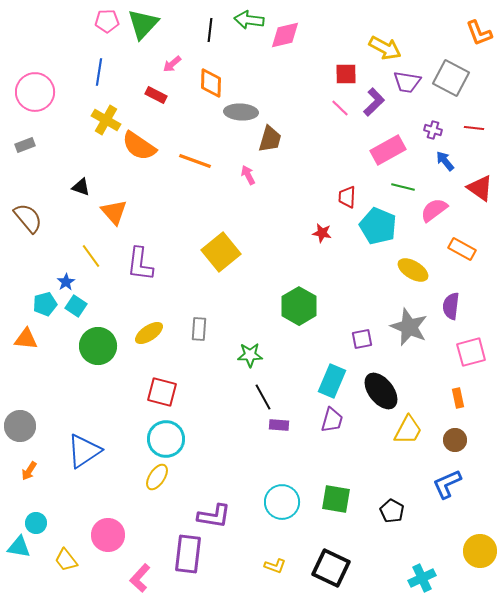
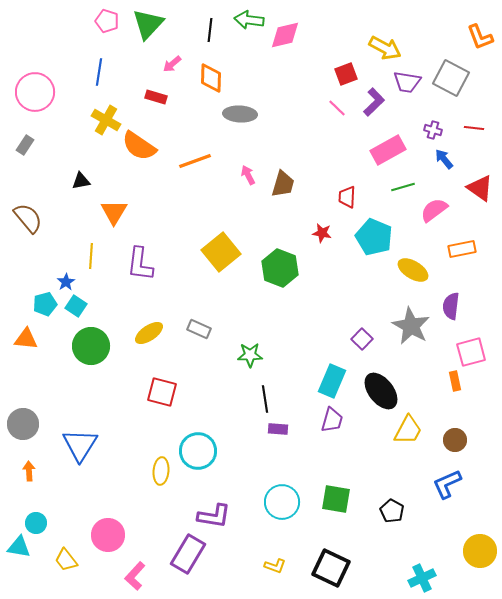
pink pentagon at (107, 21): rotated 20 degrees clockwise
green triangle at (143, 24): moved 5 px right
orange L-shape at (479, 33): moved 1 px right, 4 px down
red square at (346, 74): rotated 20 degrees counterclockwise
orange diamond at (211, 83): moved 5 px up
red rectangle at (156, 95): moved 2 px down; rotated 10 degrees counterclockwise
pink line at (340, 108): moved 3 px left
gray ellipse at (241, 112): moved 1 px left, 2 px down
brown trapezoid at (270, 139): moved 13 px right, 45 px down
gray rectangle at (25, 145): rotated 36 degrees counterclockwise
orange line at (195, 161): rotated 40 degrees counterclockwise
blue arrow at (445, 161): moved 1 px left, 2 px up
black triangle at (81, 187): moved 6 px up; rotated 30 degrees counterclockwise
green line at (403, 187): rotated 30 degrees counterclockwise
orange triangle at (114, 212): rotated 12 degrees clockwise
cyan pentagon at (378, 226): moved 4 px left, 11 px down
orange rectangle at (462, 249): rotated 40 degrees counterclockwise
yellow line at (91, 256): rotated 40 degrees clockwise
green hexagon at (299, 306): moved 19 px left, 38 px up; rotated 9 degrees counterclockwise
gray star at (409, 327): moved 2 px right, 1 px up; rotated 6 degrees clockwise
gray rectangle at (199, 329): rotated 70 degrees counterclockwise
purple square at (362, 339): rotated 35 degrees counterclockwise
green circle at (98, 346): moved 7 px left
black line at (263, 397): moved 2 px right, 2 px down; rotated 20 degrees clockwise
orange rectangle at (458, 398): moved 3 px left, 17 px up
purple rectangle at (279, 425): moved 1 px left, 4 px down
gray circle at (20, 426): moved 3 px right, 2 px up
cyan circle at (166, 439): moved 32 px right, 12 px down
blue triangle at (84, 451): moved 4 px left, 6 px up; rotated 24 degrees counterclockwise
orange arrow at (29, 471): rotated 144 degrees clockwise
yellow ellipse at (157, 477): moved 4 px right, 6 px up; rotated 28 degrees counterclockwise
purple rectangle at (188, 554): rotated 24 degrees clockwise
pink L-shape at (140, 578): moved 5 px left, 2 px up
